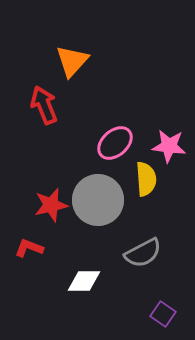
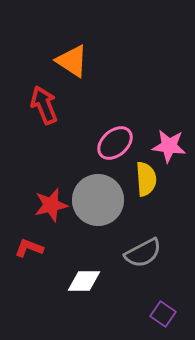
orange triangle: rotated 39 degrees counterclockwise
